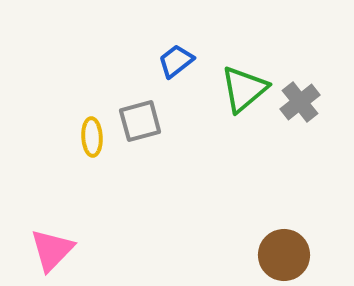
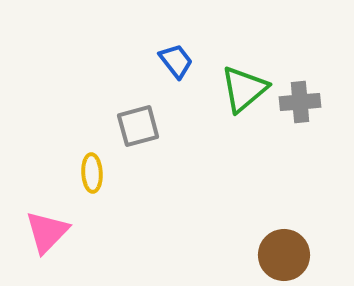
blue trapezoid: rotated 90 degrees clockwise
gray cross: rotated 33 degrees clockwise
gray square: moved 2 px left, 5 px down
yellow ellipse: moved 36 px down
pink triangle: moved 5 px left, 18 px up
